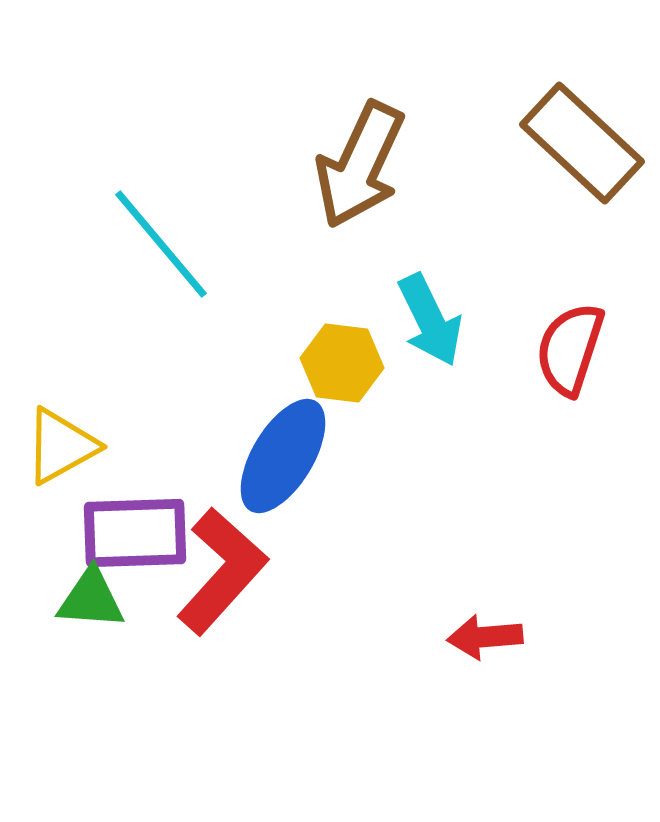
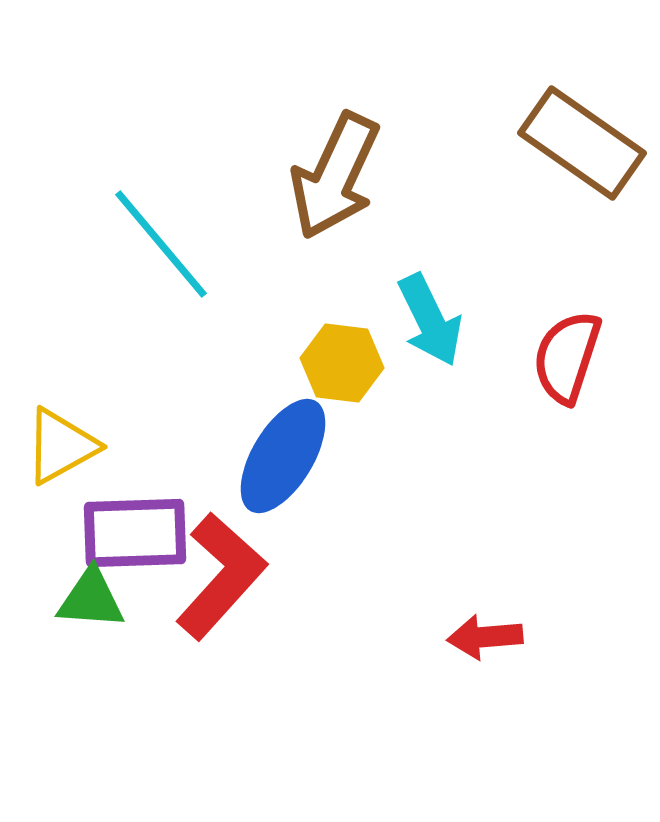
brown rectangle: rotated 8 degrees counterclockwise
brown arrow: moved 25 px left, 11 px down
red semicircle: moved 3 px left, 8 px down
red L-shape: moved 1 px left, 5 px down
